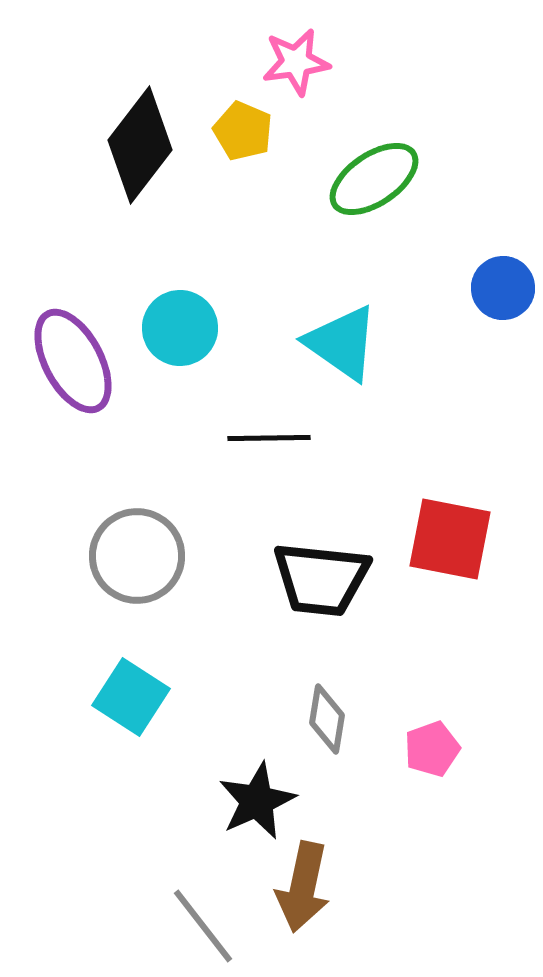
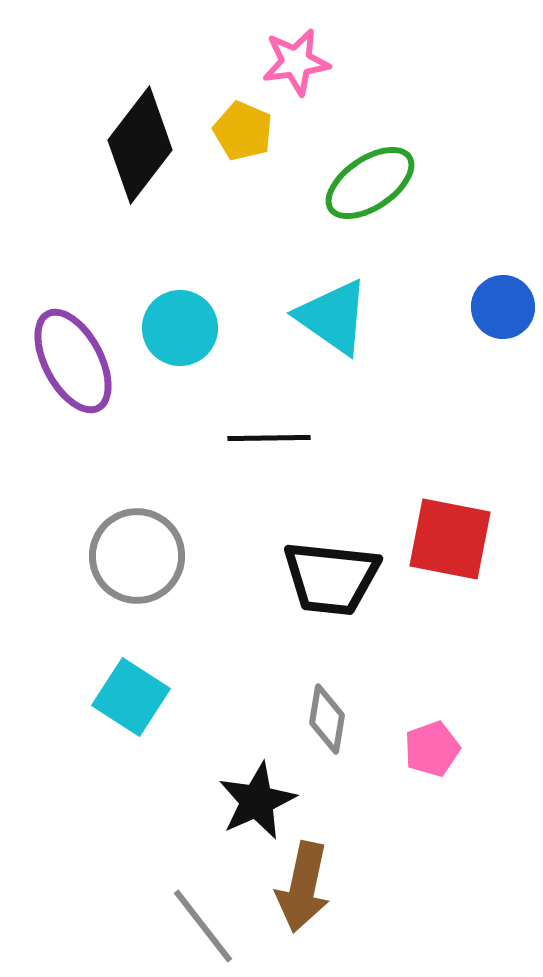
green ellipse: moved 4 px left, 4 px down
blue circle: moved 19 px down
cyan triangle: moved 9 px left, 26 px up
black trapezoid: moved 10 px right, 1 px up
